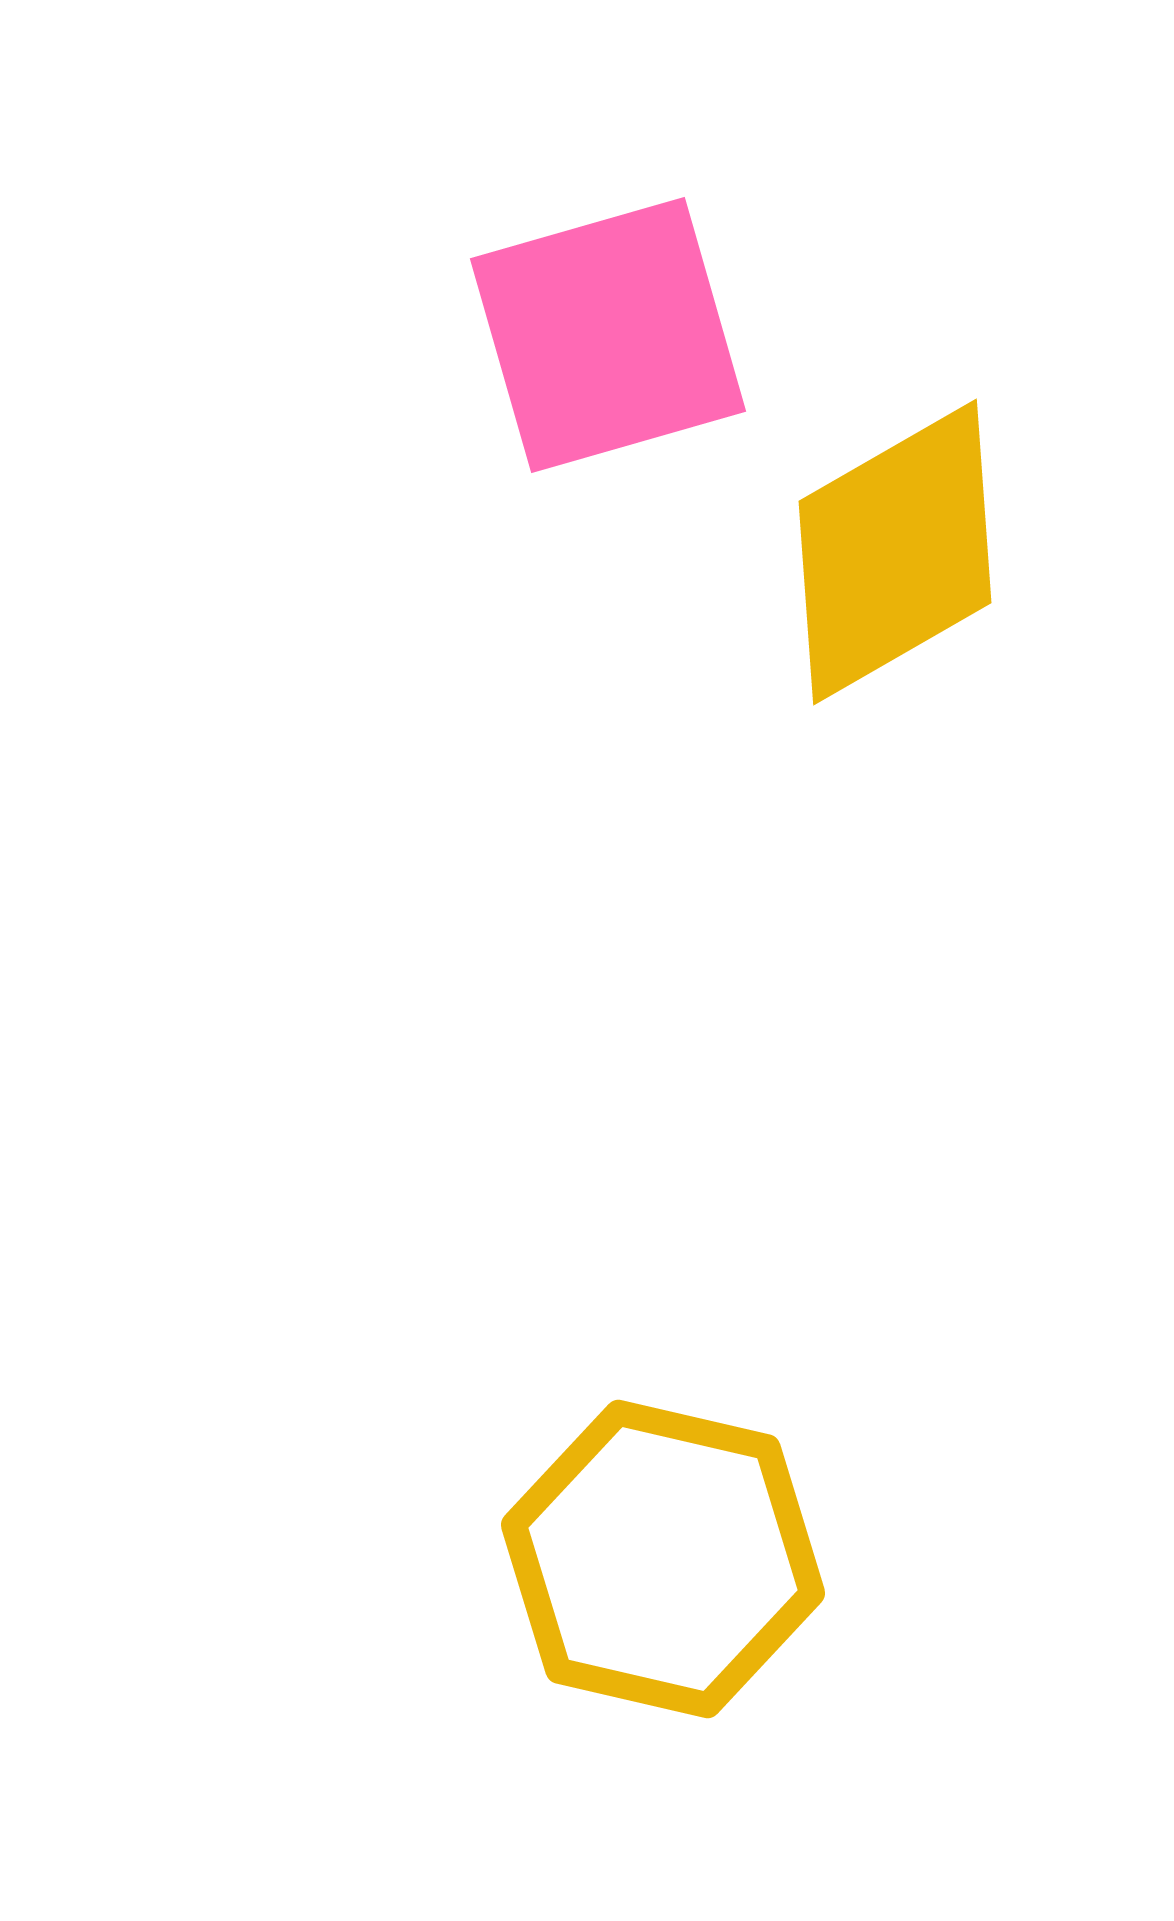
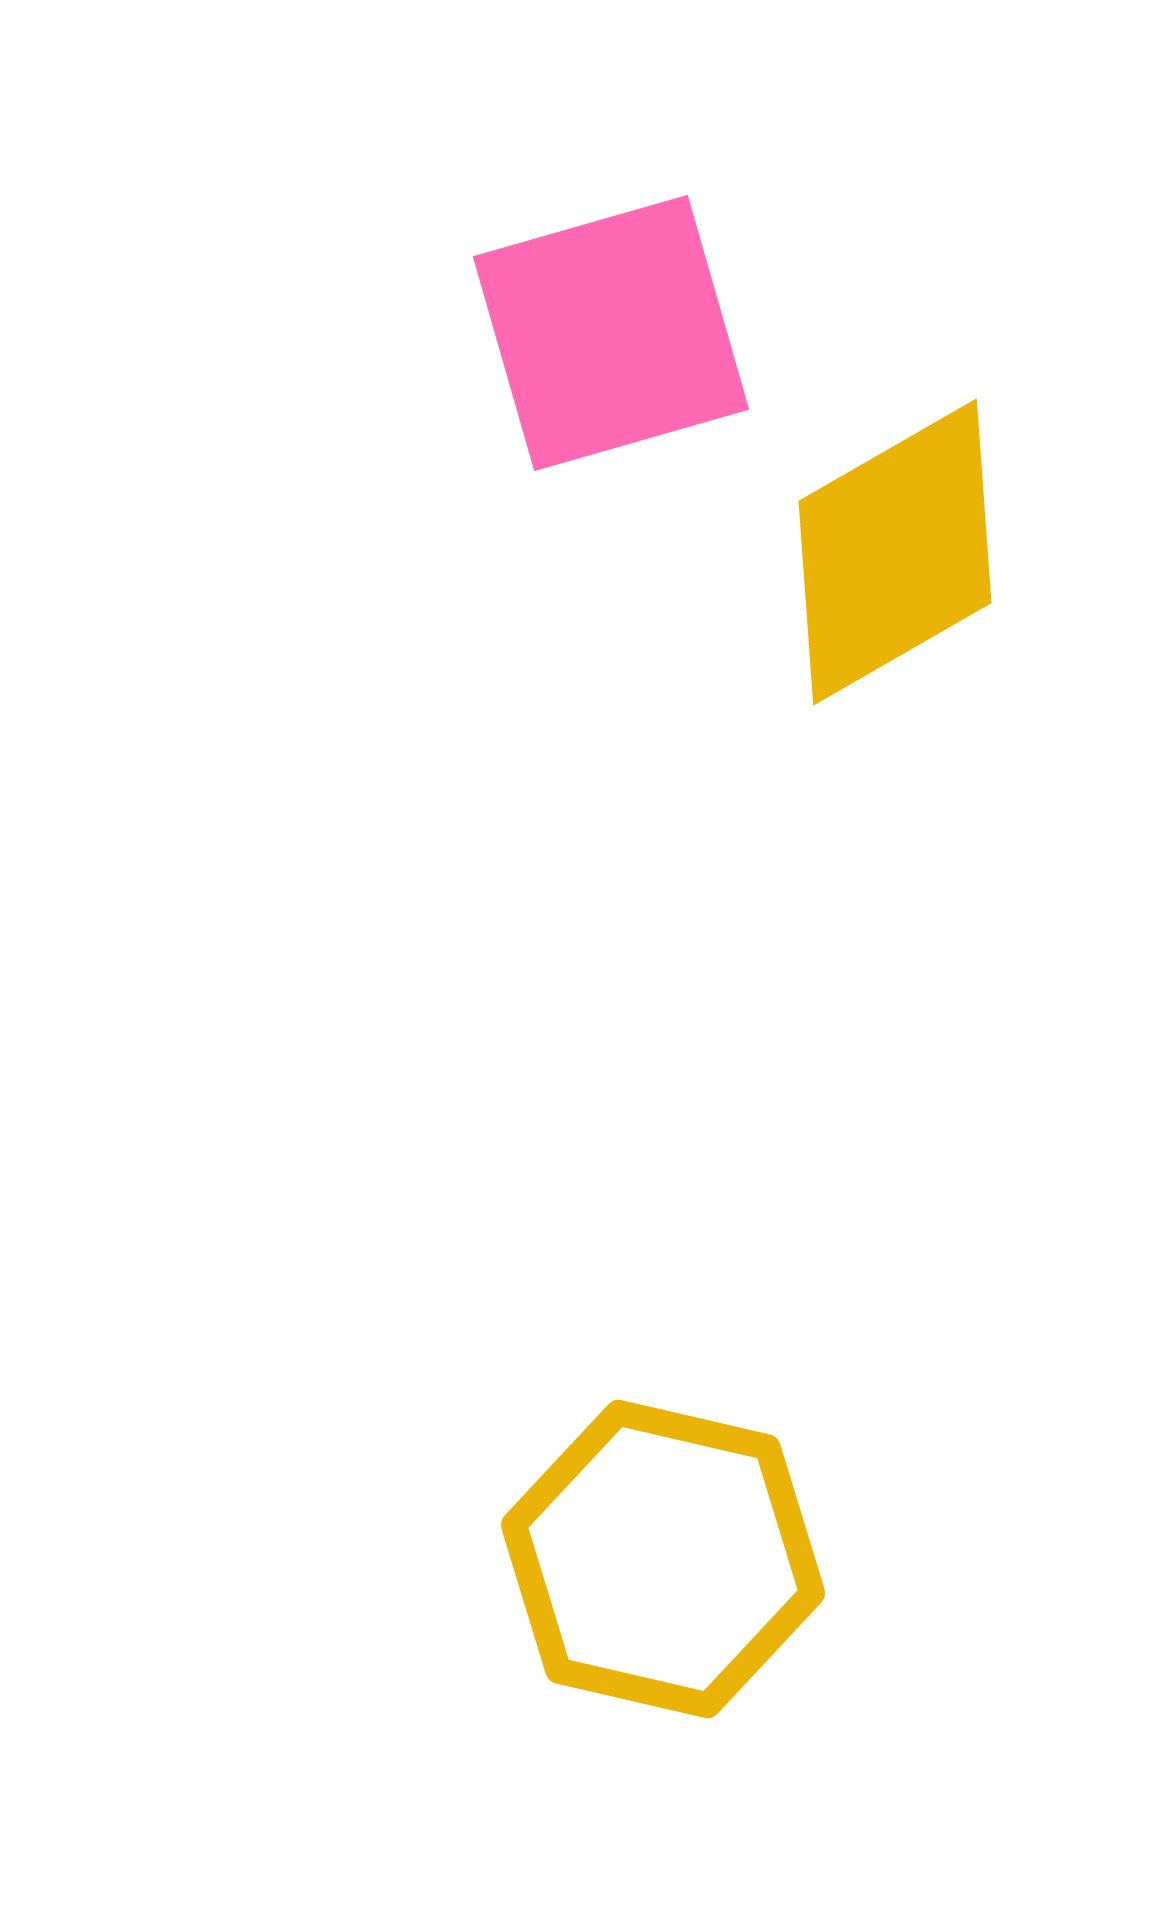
pink square: moved 3 px right, 2 px up
